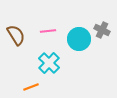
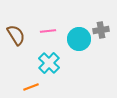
gray cross: moved 1 px left; rotated 35 degrees counterclockwise
